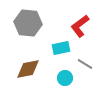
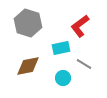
gray hexagon: rotated 12 degrees clockwise
gray line: moved 1 px left
brown diamond: moved 3 px up
cyan circle: moved 2 px left
